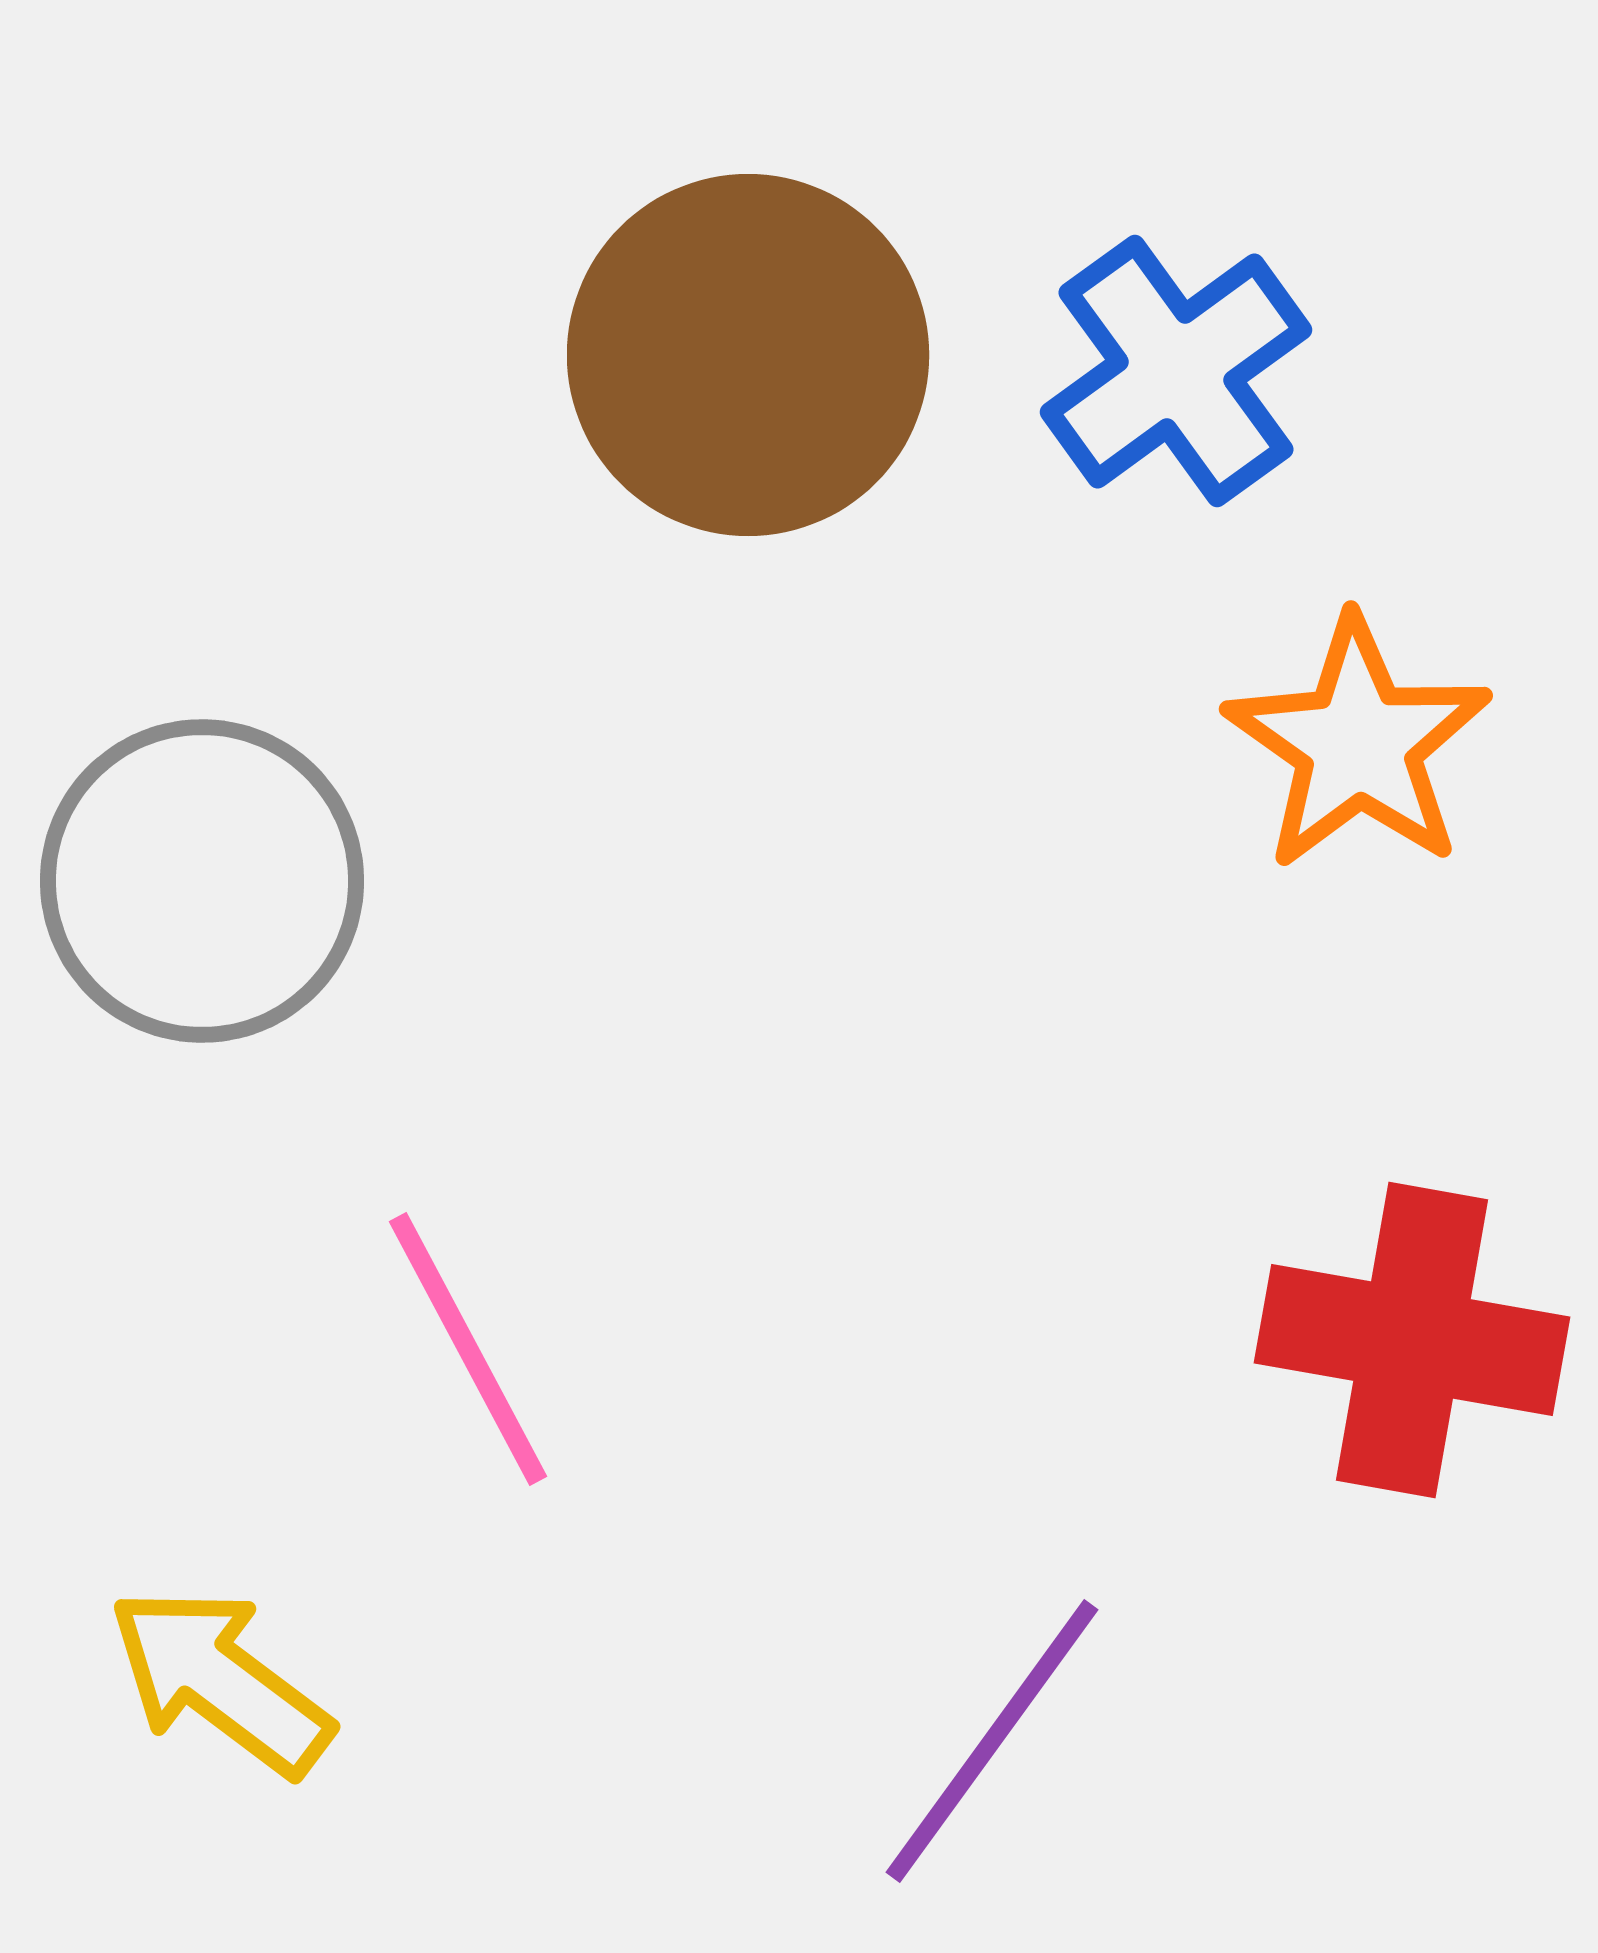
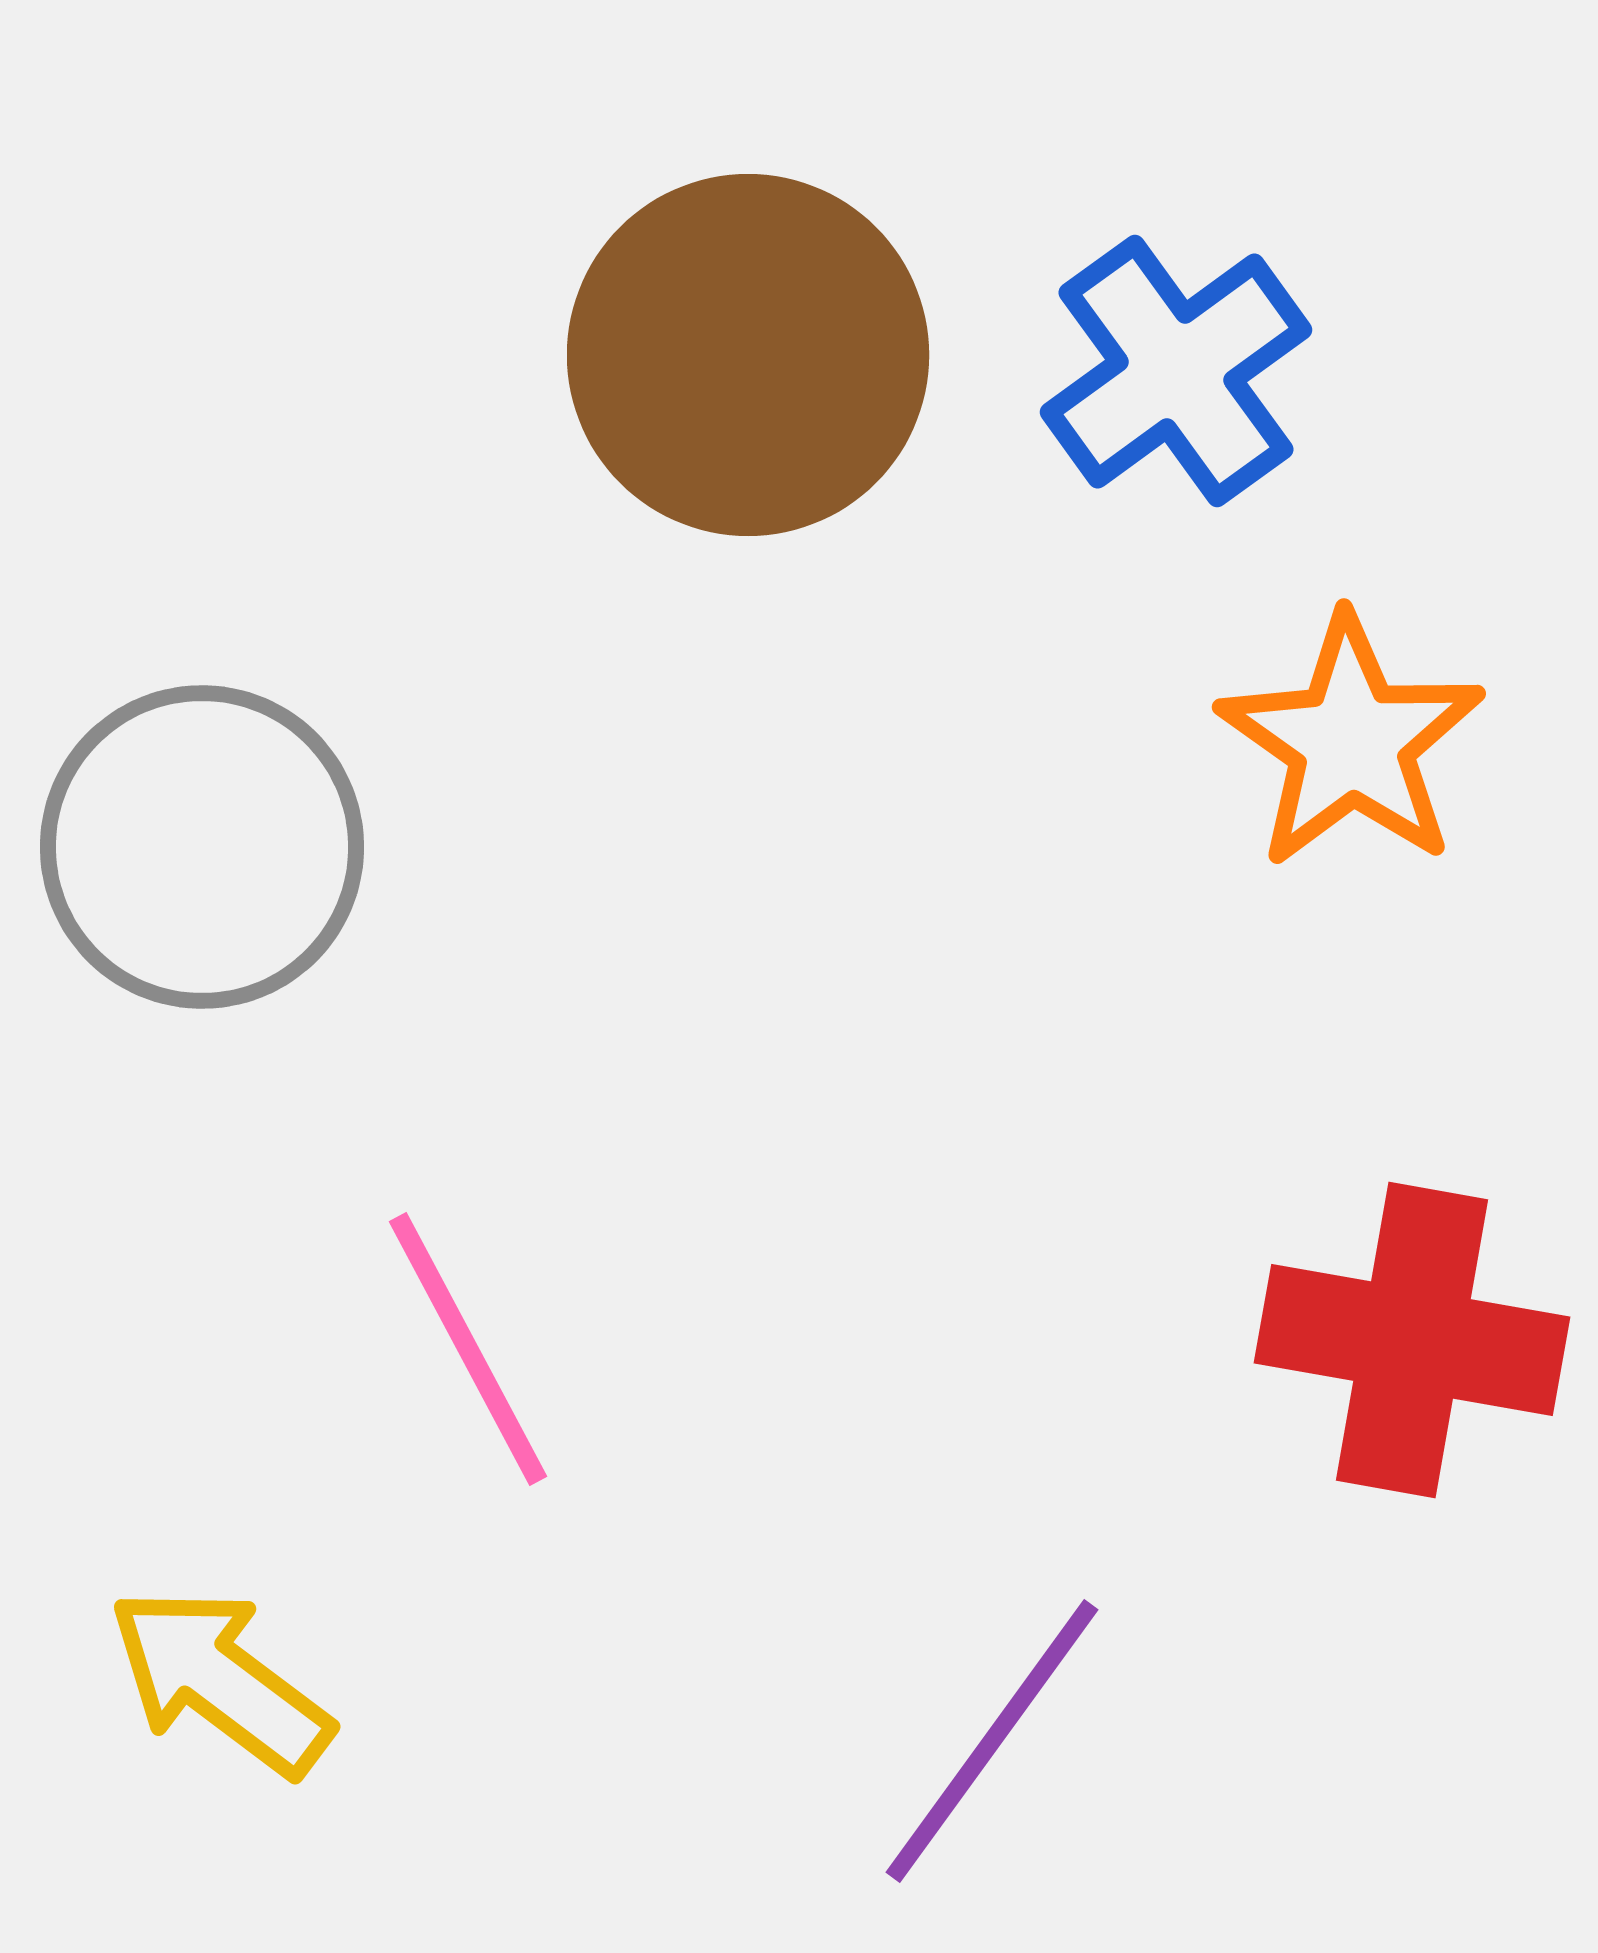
orange star: moved 7 px left, 2 px up
gray circle: moved 34 px up
